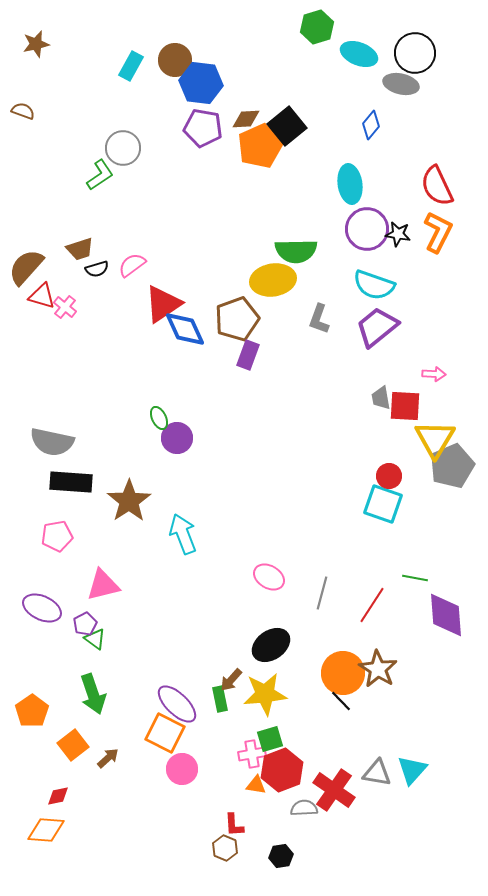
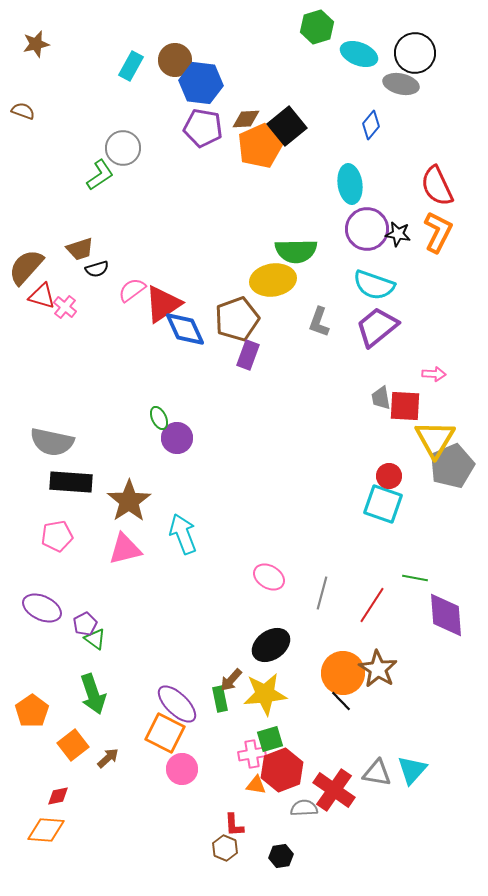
pink semicircle at (132, 265): moved 25 px down
gray L-shape at (319, 319): moved 3 px down
pink triangle at (103, 585): moved 22 px right, 36 px up
